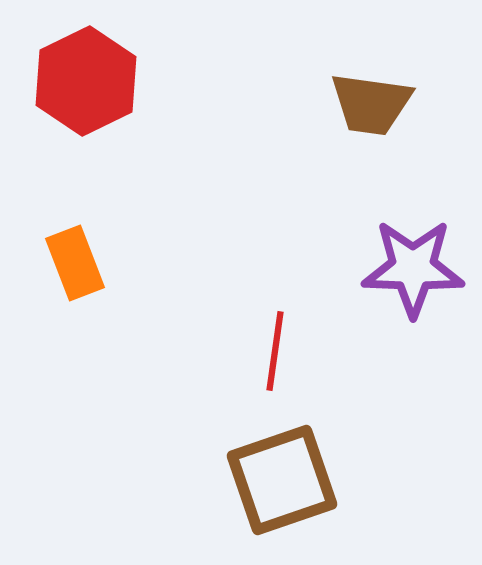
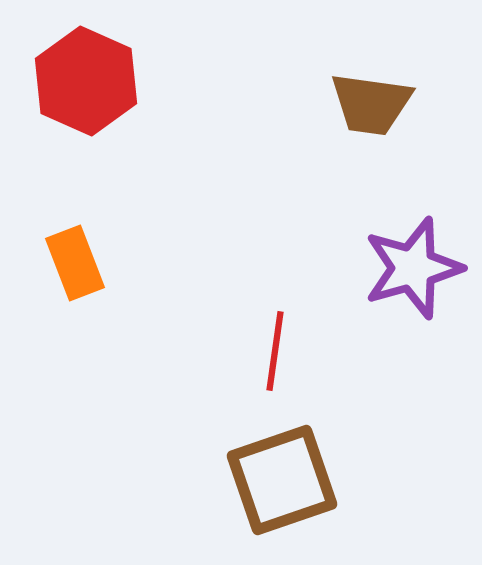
red hexagon: rotated 10 degrees counterclockwise
purple star: rotated 18 degrees counterclockwise
